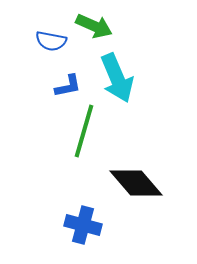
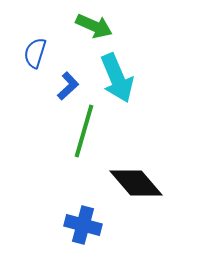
blue semicircle: moved 16 px left, 12 px down; rotated 96 degrees clockwise
blue L-shape: rotated 32 degrees counterclockwise
